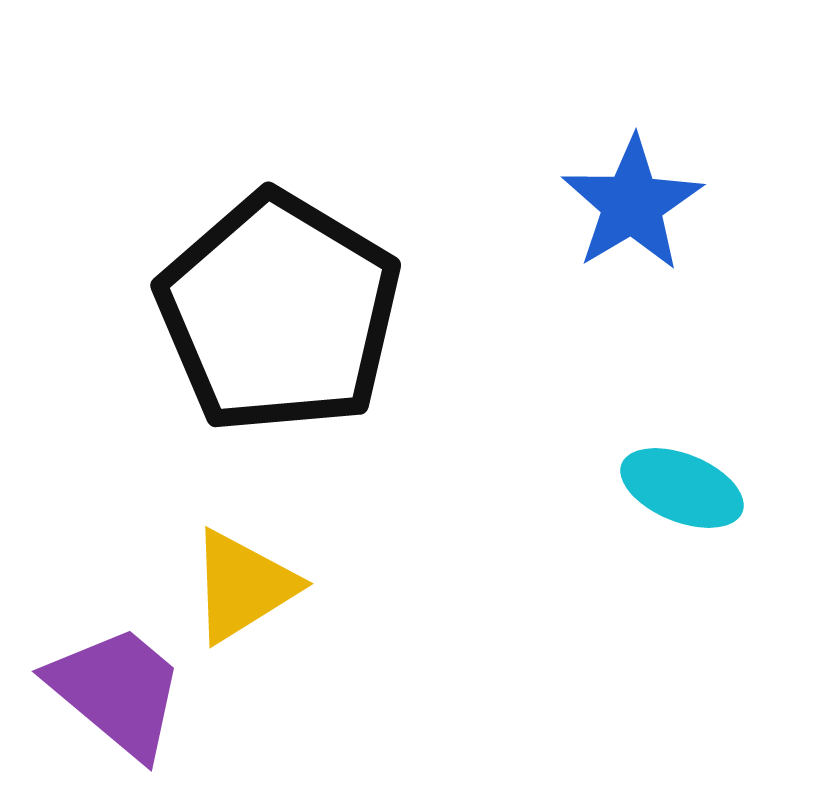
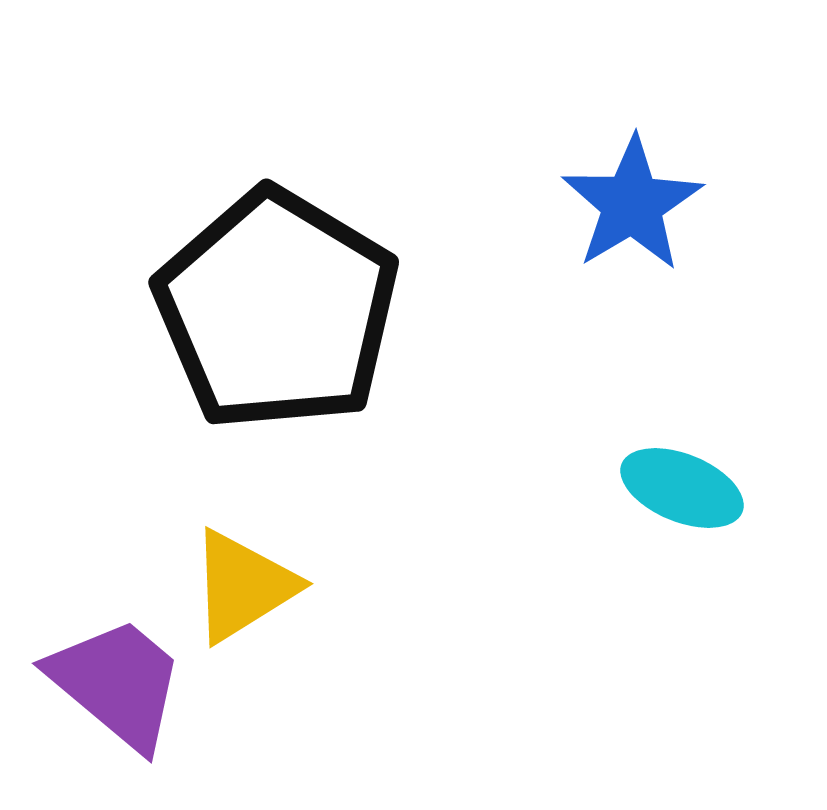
black pentagon: moved 2 px left, 3 px up
purple trapezoid: moved 8 px up
